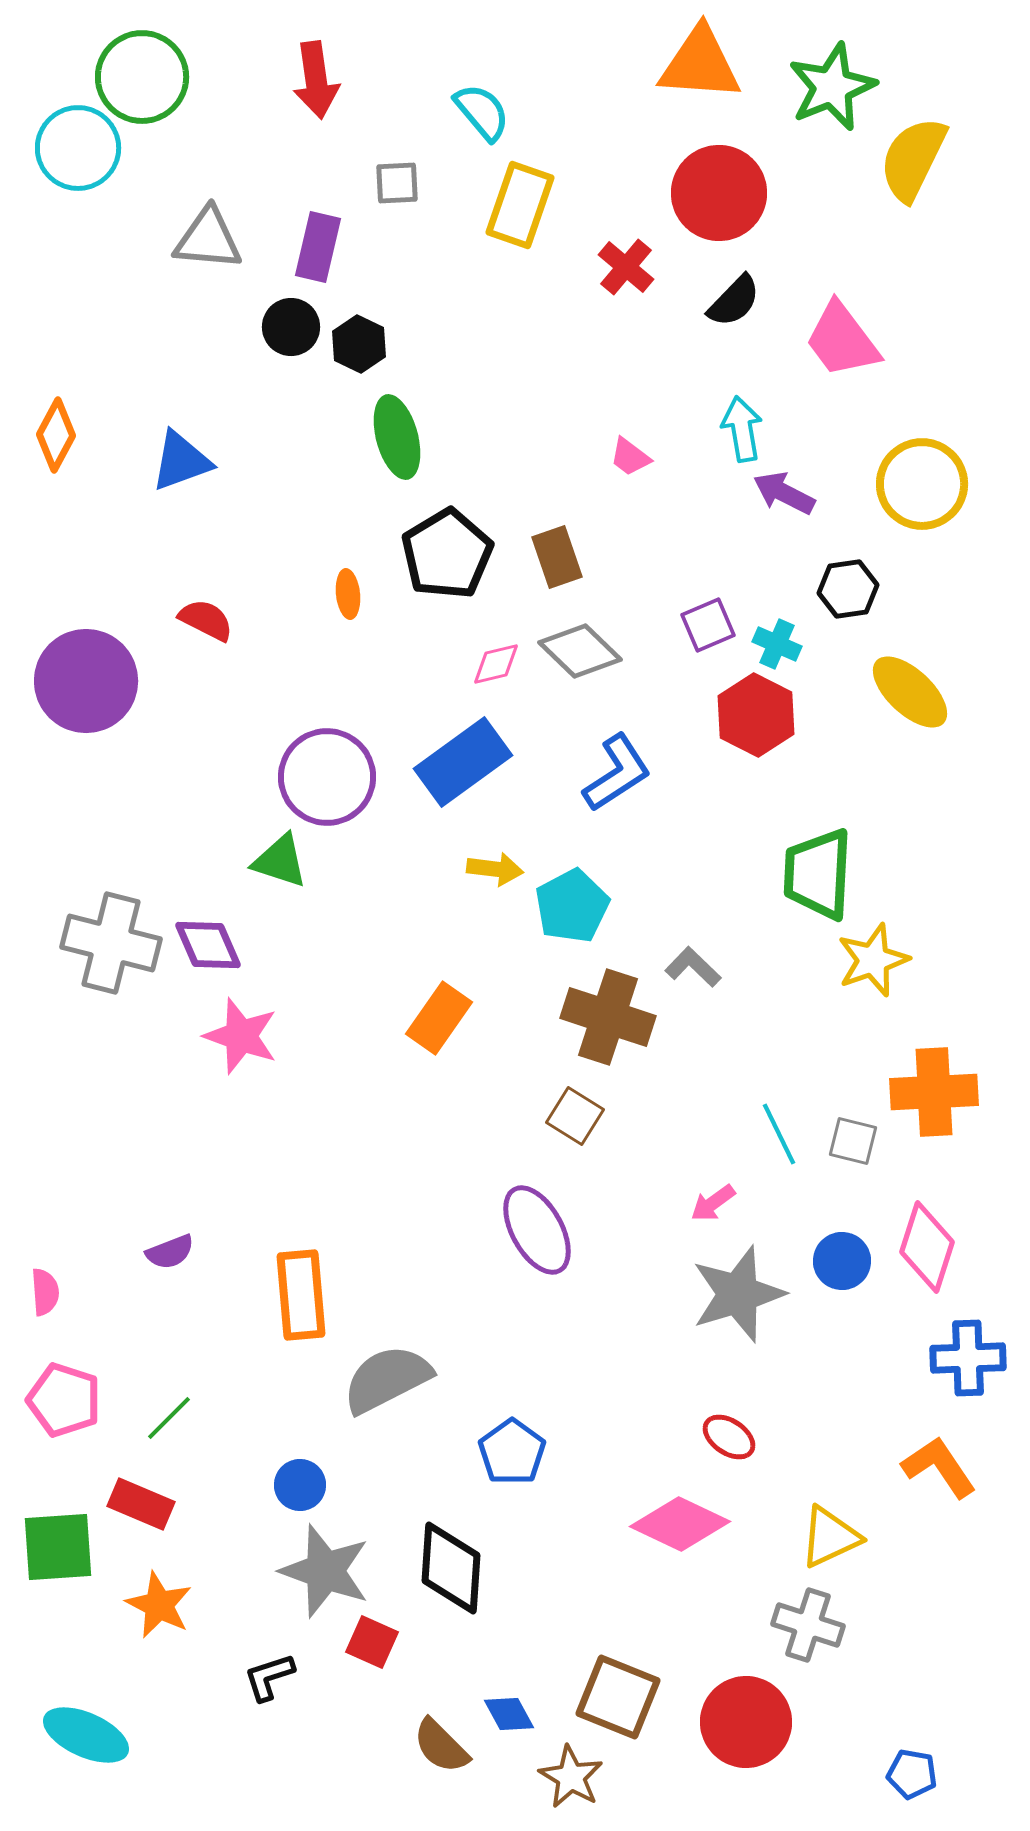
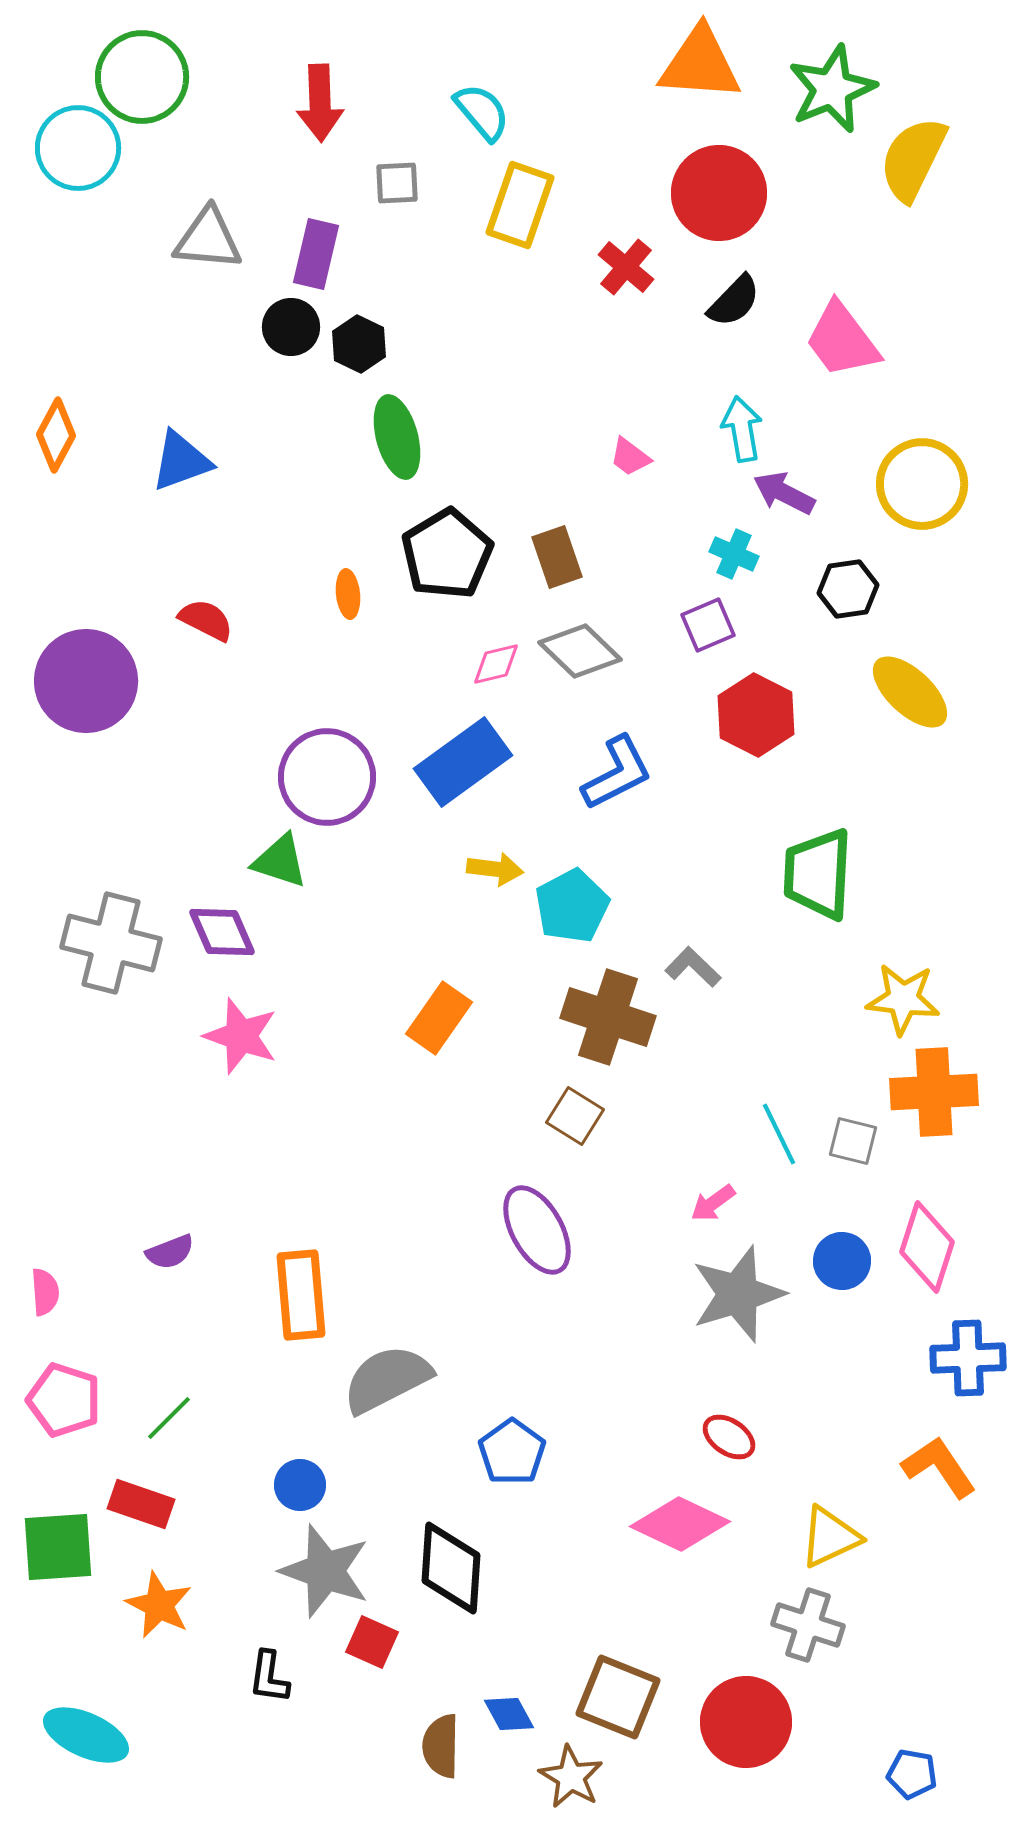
red arrow at (316, 80): moved 4 px right, 23 px down; rotated 6 degrees clockwise
green star at (832, 87): moved 2 px down
purple rectangle at (318, 247): moved 2 px left, 7 px down
cyan cross at (777, 644): moved 43 px left, 90 px up
blue L-shape at (617, 773): rotated 6 degrees clockwise
purple diamond at (208, 945): moved 14 px right, 13 px up
yellow star at (873, 960): moved 30 px right, 39 px down; rotated 26 degrees clockwise
red rectangle at (141, 1504): rotated 4 degrees counterclockwise
black L-shape at (269, 1677): rotated 64 degrees counterclockwise
brown semicircle at (441, 1746): rotated 46 degrees clockwise
